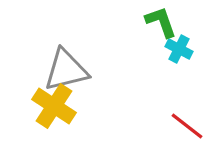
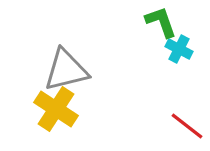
yellow cross: moved 2 px right, 3 px down
